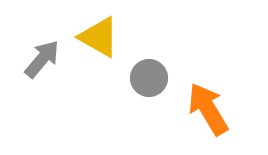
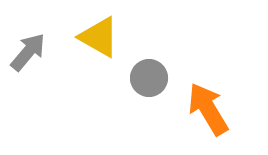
gray arrow: moved 14 px left, 7 px up
